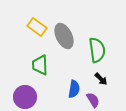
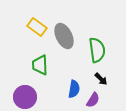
purple semicircle: rotated 63 degrees clockwise
